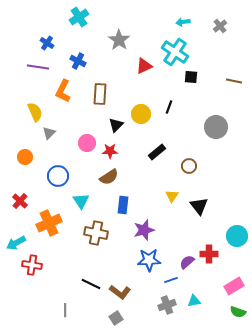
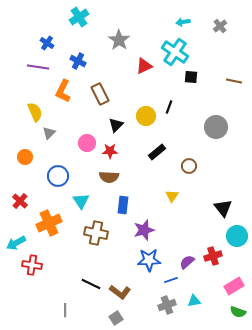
brown rectangle at (100, 94): rotated 30 degrees counterclockwise
yellow circle at (141, 114): moved 5 px right, 2 px down
brown semicircle at (109, 177): rotated 36 degrees clockwise
black triangle at (199, 206): moved 24 px right, 2 px down
red cross at (209, 254): moved 4 px right, 2 px down; rotated 18 degrees counterclockwise
